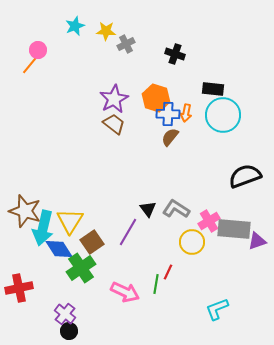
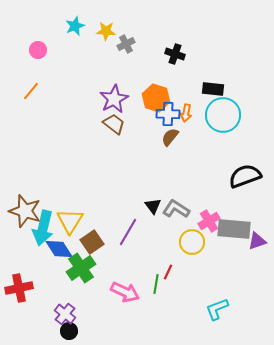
orange line: moved 1 px right, 26 px down
black triangle: moved 5 px right, 3 px up
